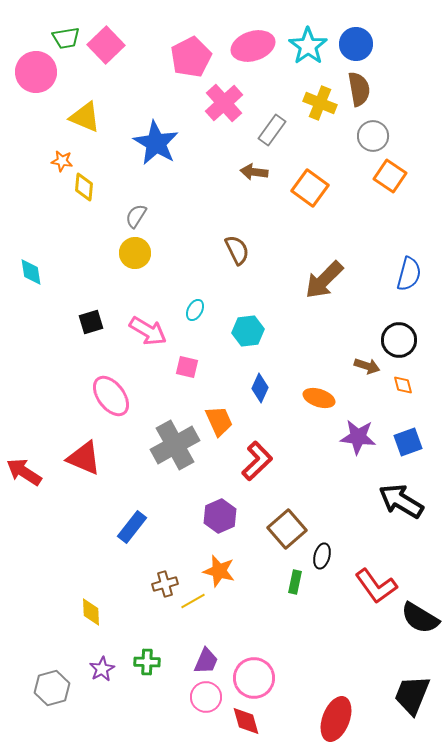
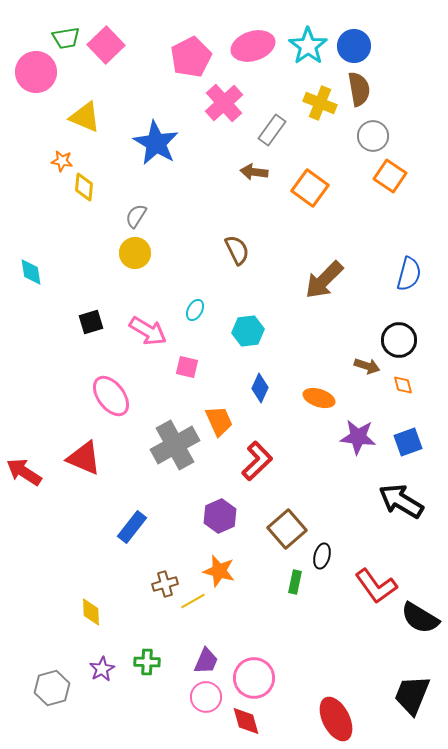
blue circle at (356, 44): moved 2 px left, 2 px down
red ellipse at (336, 719): rotated 48 degrees counterclockwise
